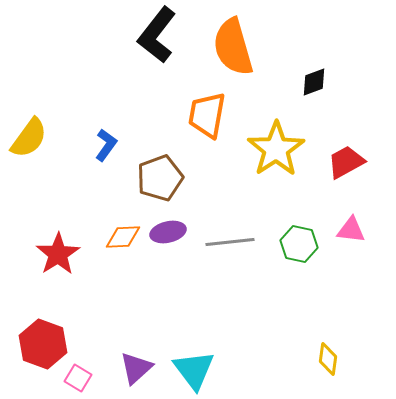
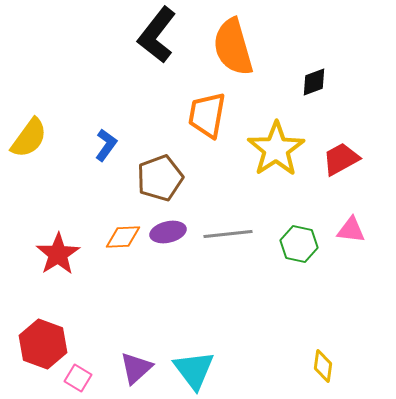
red trapezoid: moved 5 px left, 3 px up
gray line: moved 2 px left, 8 px up
yellow diamond: moved 5 px left, 7 px down
